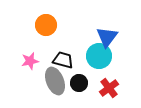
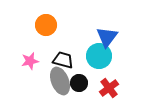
gray ellipse: moved 5 px right
